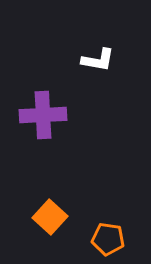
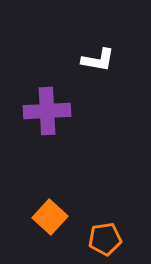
purple cross: moved 4 px right, 4 px up
orange pentagon: moved 3 px left; rotated 16 degrees counterclockwise
